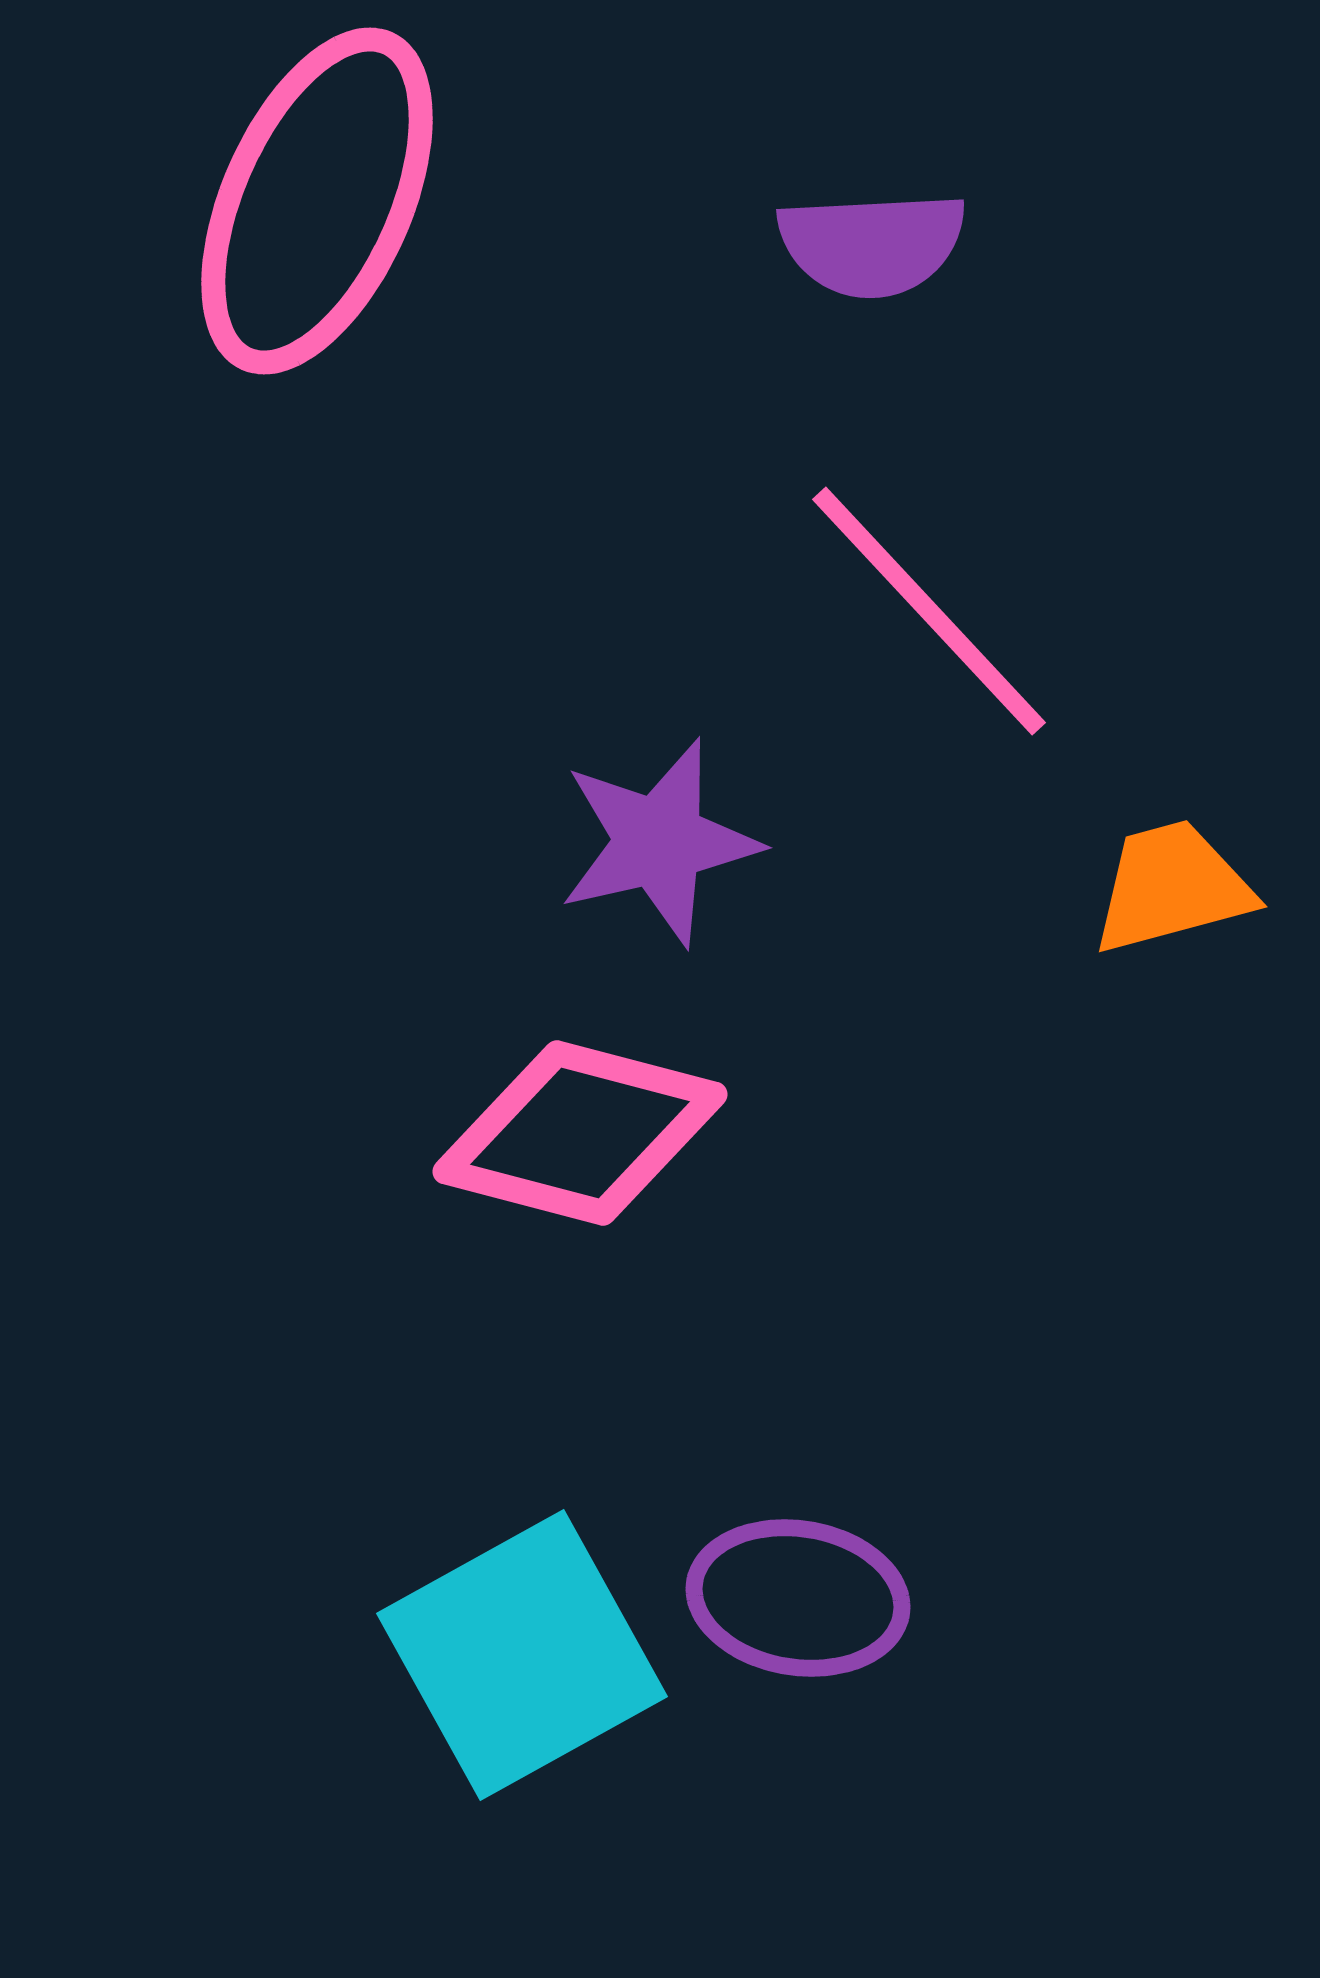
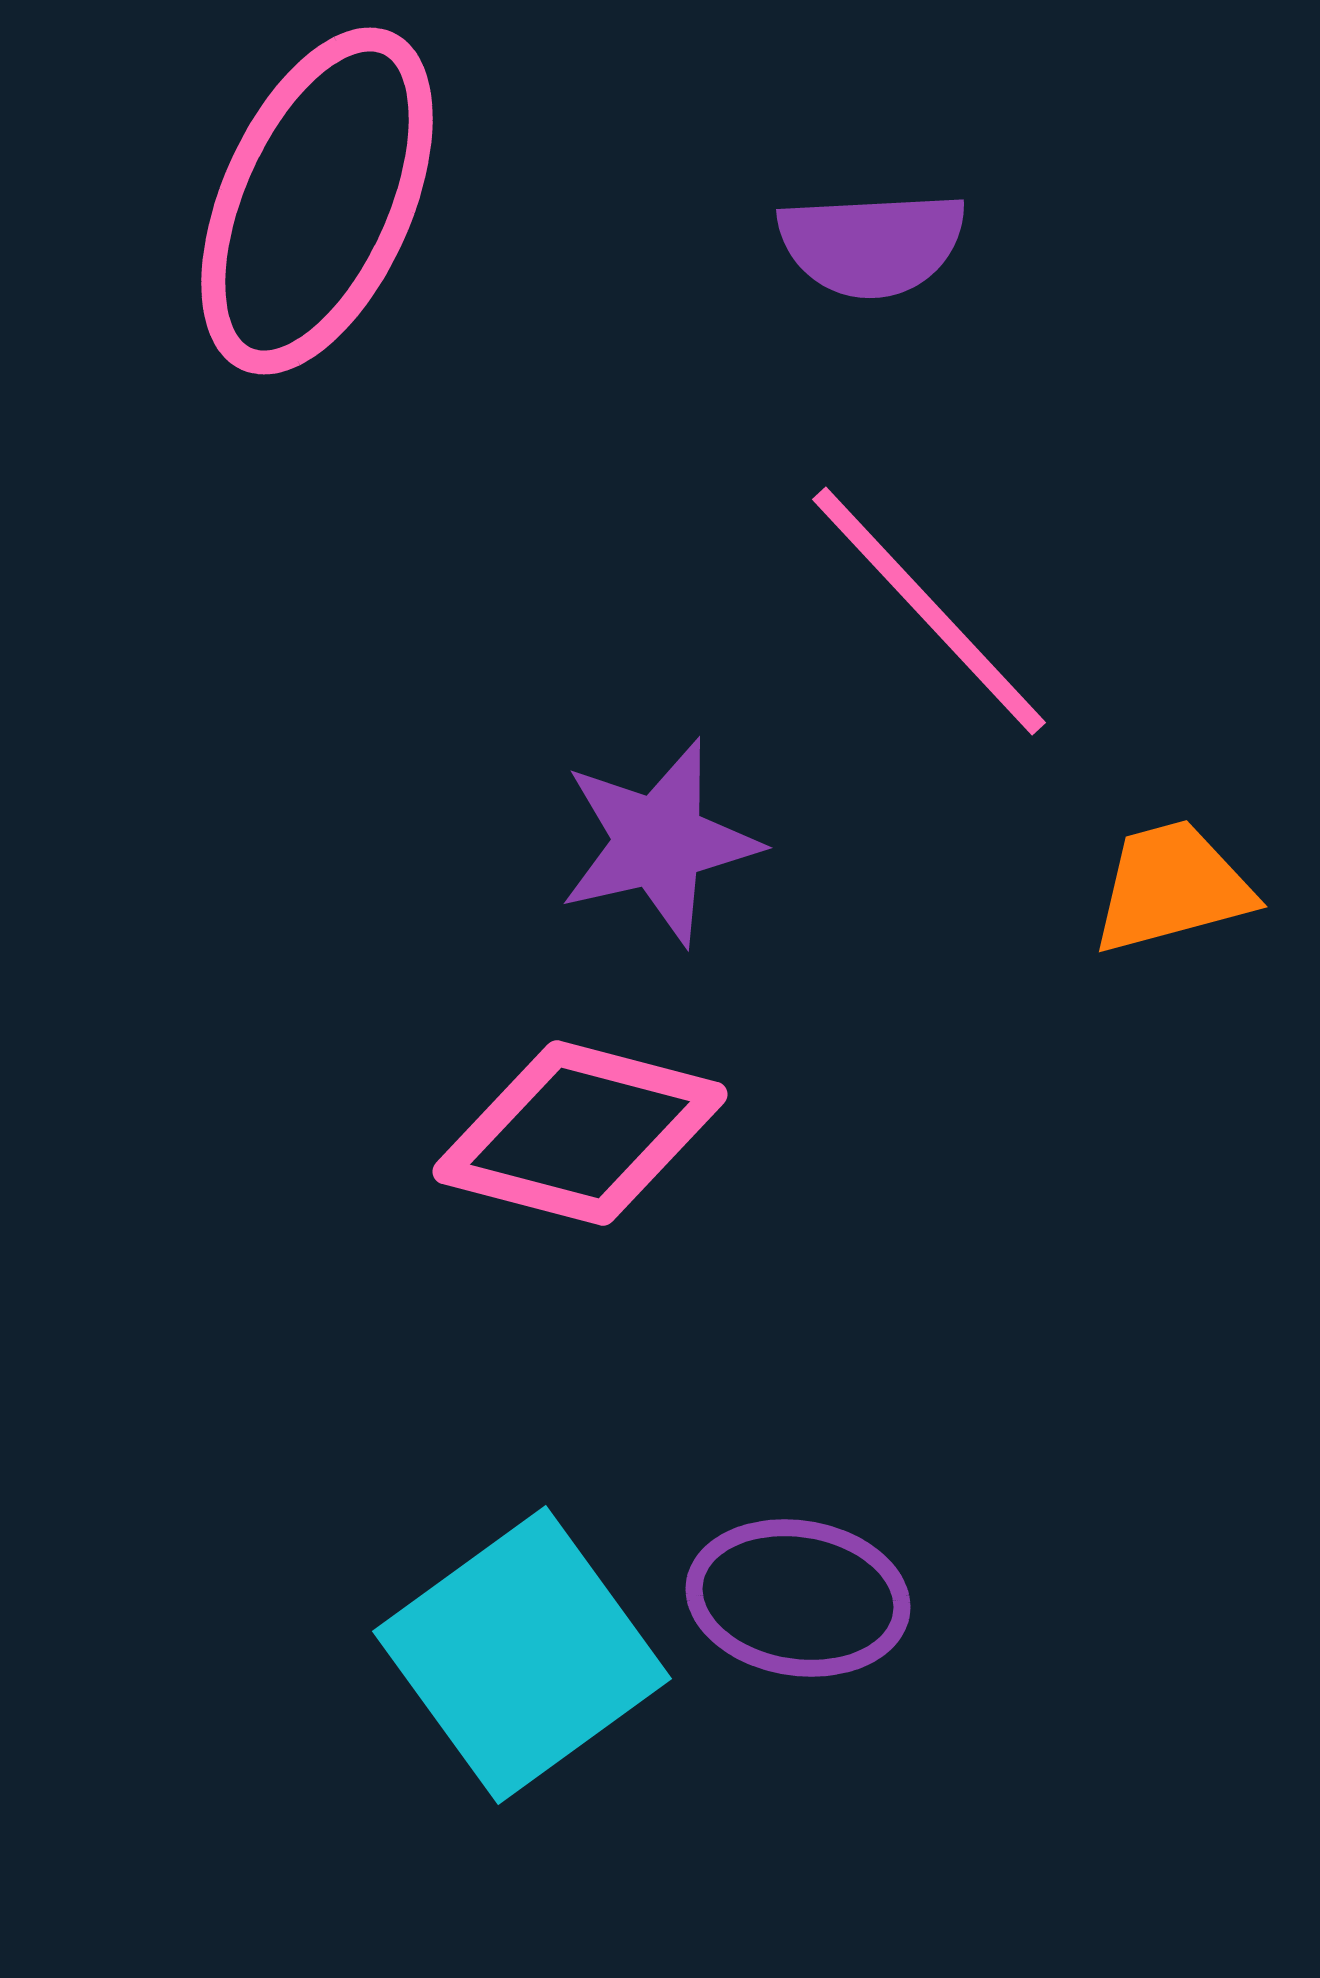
cyan square: rotated 7 degrees counterclockwise
